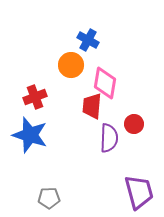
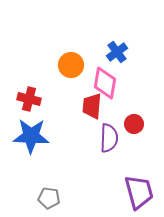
blue cross: moved 29 px right, 12 px down; rotated 25 degrees clockwise
red cross: moved 6 px left, 2 px down; rotated 35 degrees clockwise
blue star: moved 1 px right, 1 px down; rotated 15 degrees counterclockwise
gray pentagon: rotated 10 degrees clockwise
